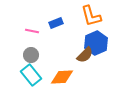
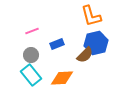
blue rectangle: moved 1 px right, 21 px down
pink line: rotated 32 degrees counterclockwise
blue hexagon: rotated 10 degrees clockwise
orange diamond: moved 1 px down
